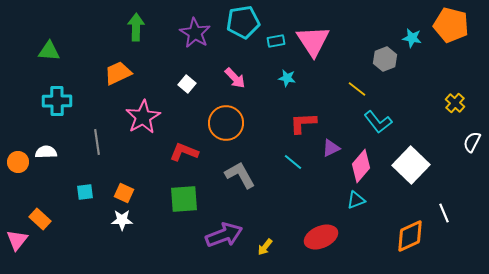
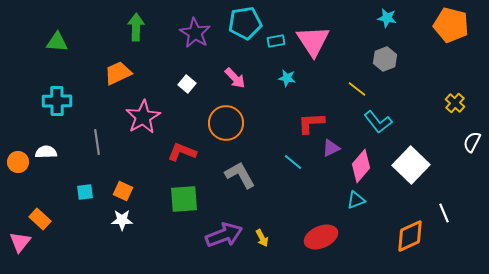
cyan pentagon at (243, 22): moved 2 px right, 1 px down
cyan star at (412, 38): moved 25 px left, 20 px up
green triangle at (49, 51): moved 8 px right, 9 px up
red L-shape at (303, 123): moved 8 px right
red L-shape at (184, 152): moved 2 px left
orange square at (124, 193): moved 1 px left, 2 px up
pink triangle at (17, 240): moved 3 px right, 2 px down
yellow arrow at (265, 247): moved 3 px left, 9 px up; rotated 66 degrees counterclockwise
